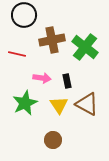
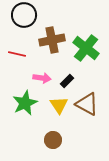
green cross: moved 1 px right, 1 px down
black rectangle: rotated 56 degrees clockwise
